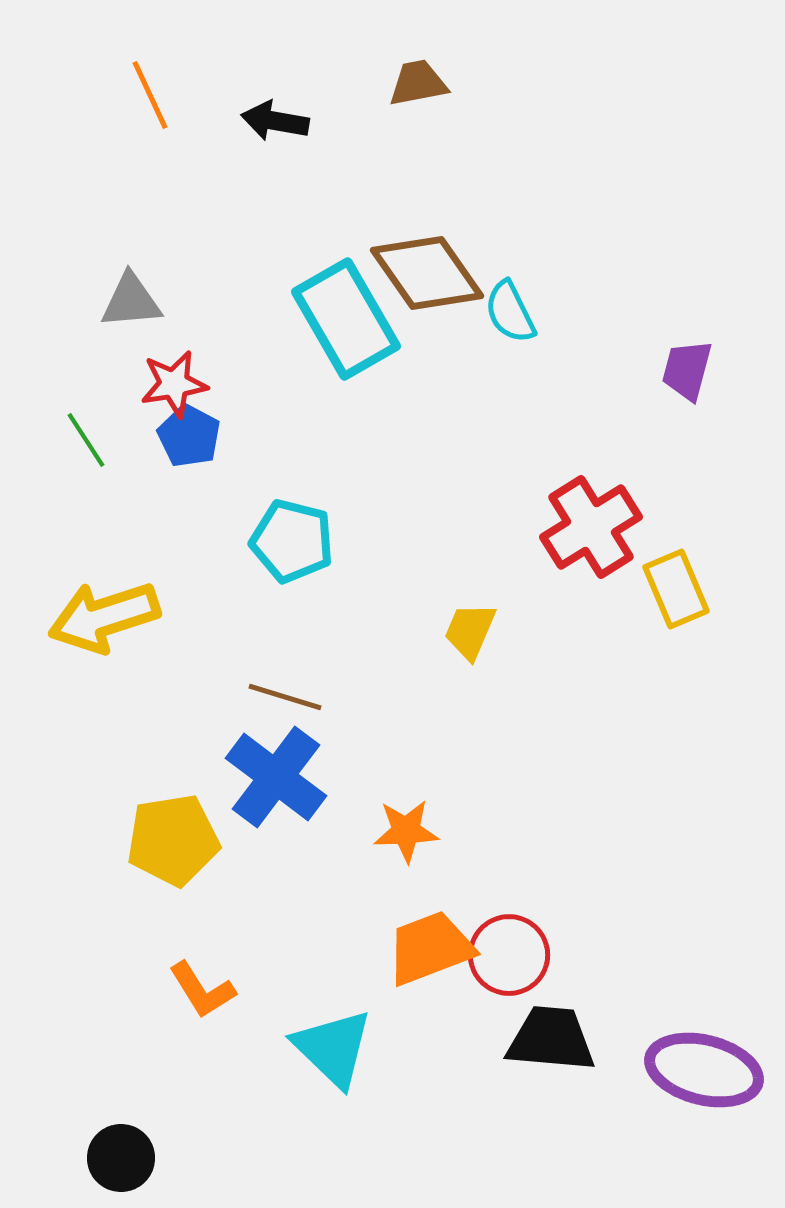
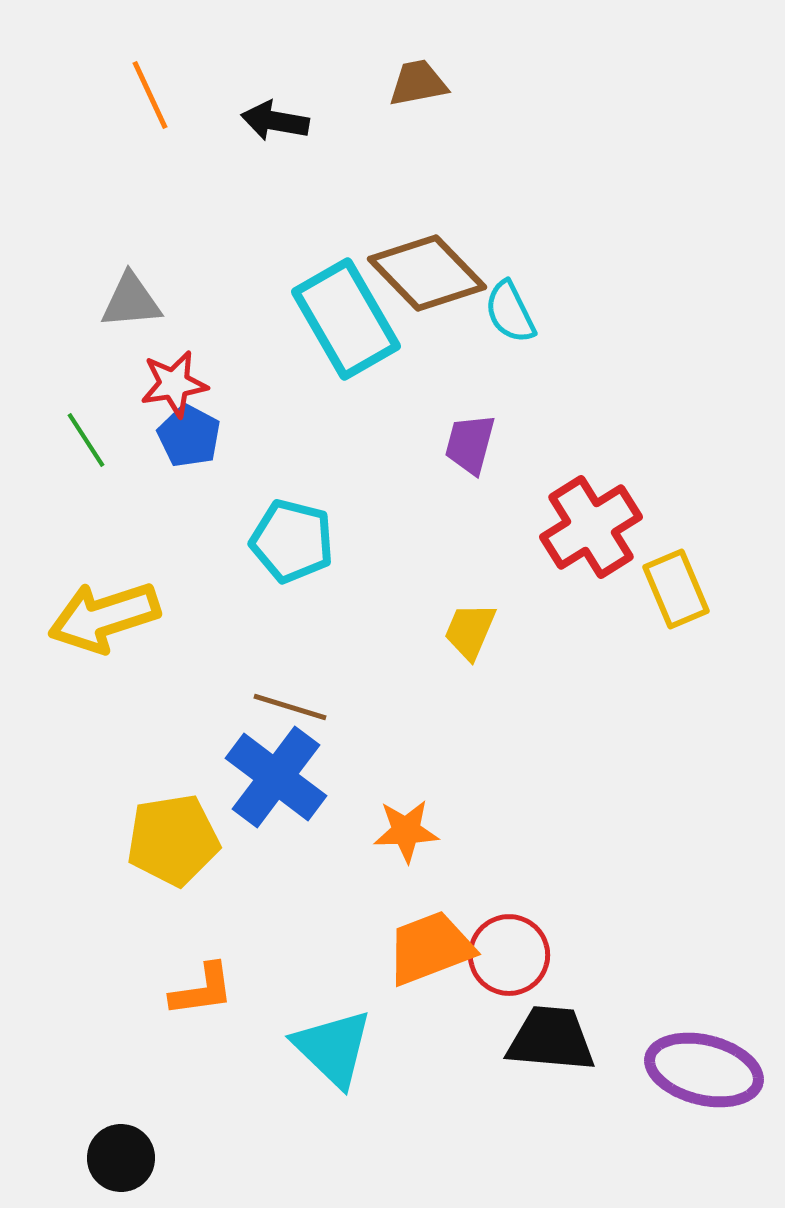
brown diamond: rotated 9 degrees counterclockwise
purple trapezoid: moved 217 px left, 74 px down
brown line: moved 5 px right, 10 px down
orange L-shape: rotated 66 degrees counterclockwise
